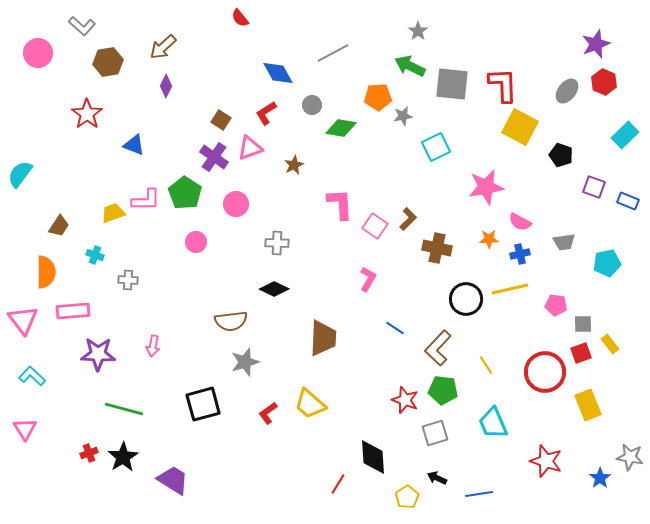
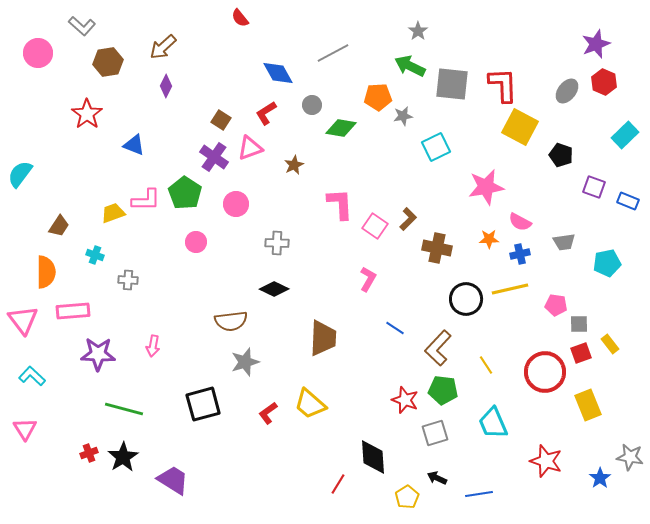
gray square at (583, 324): moved 4 px left
